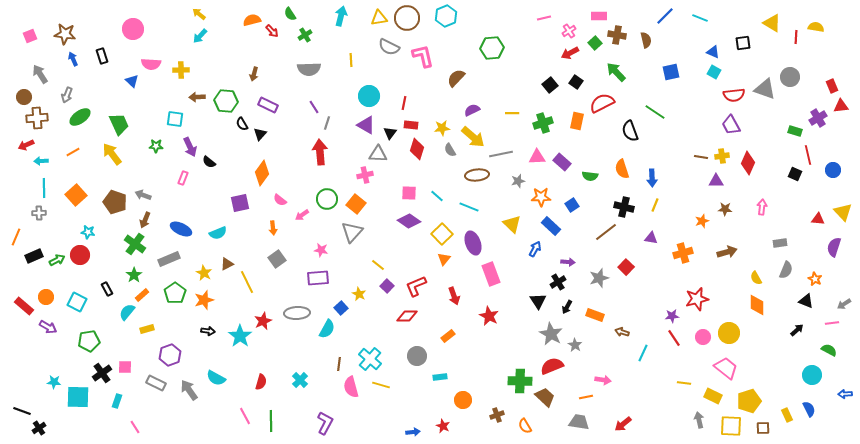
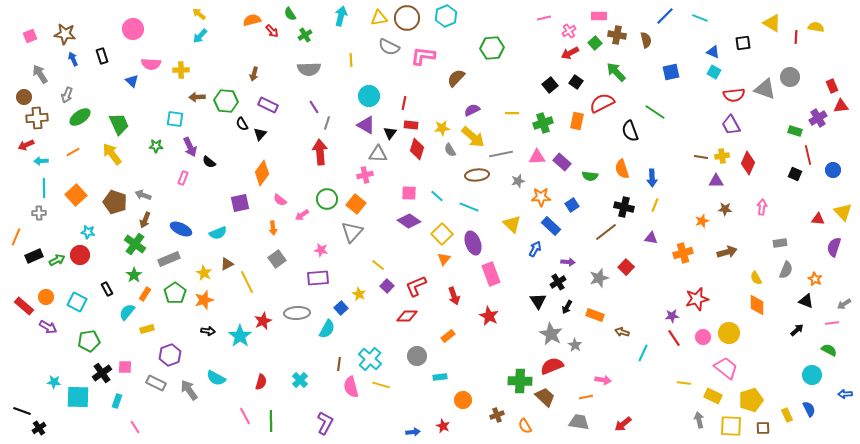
pink L-shape at (423, 56): rotated 70 degrees counterclockwise
orange rectangle at (142, 295): moved 3 px right, 1 px up; rotated 16 degrees counterclockwise
yellow pentagon at (749, 401): moved 2 px right, 1 px up
